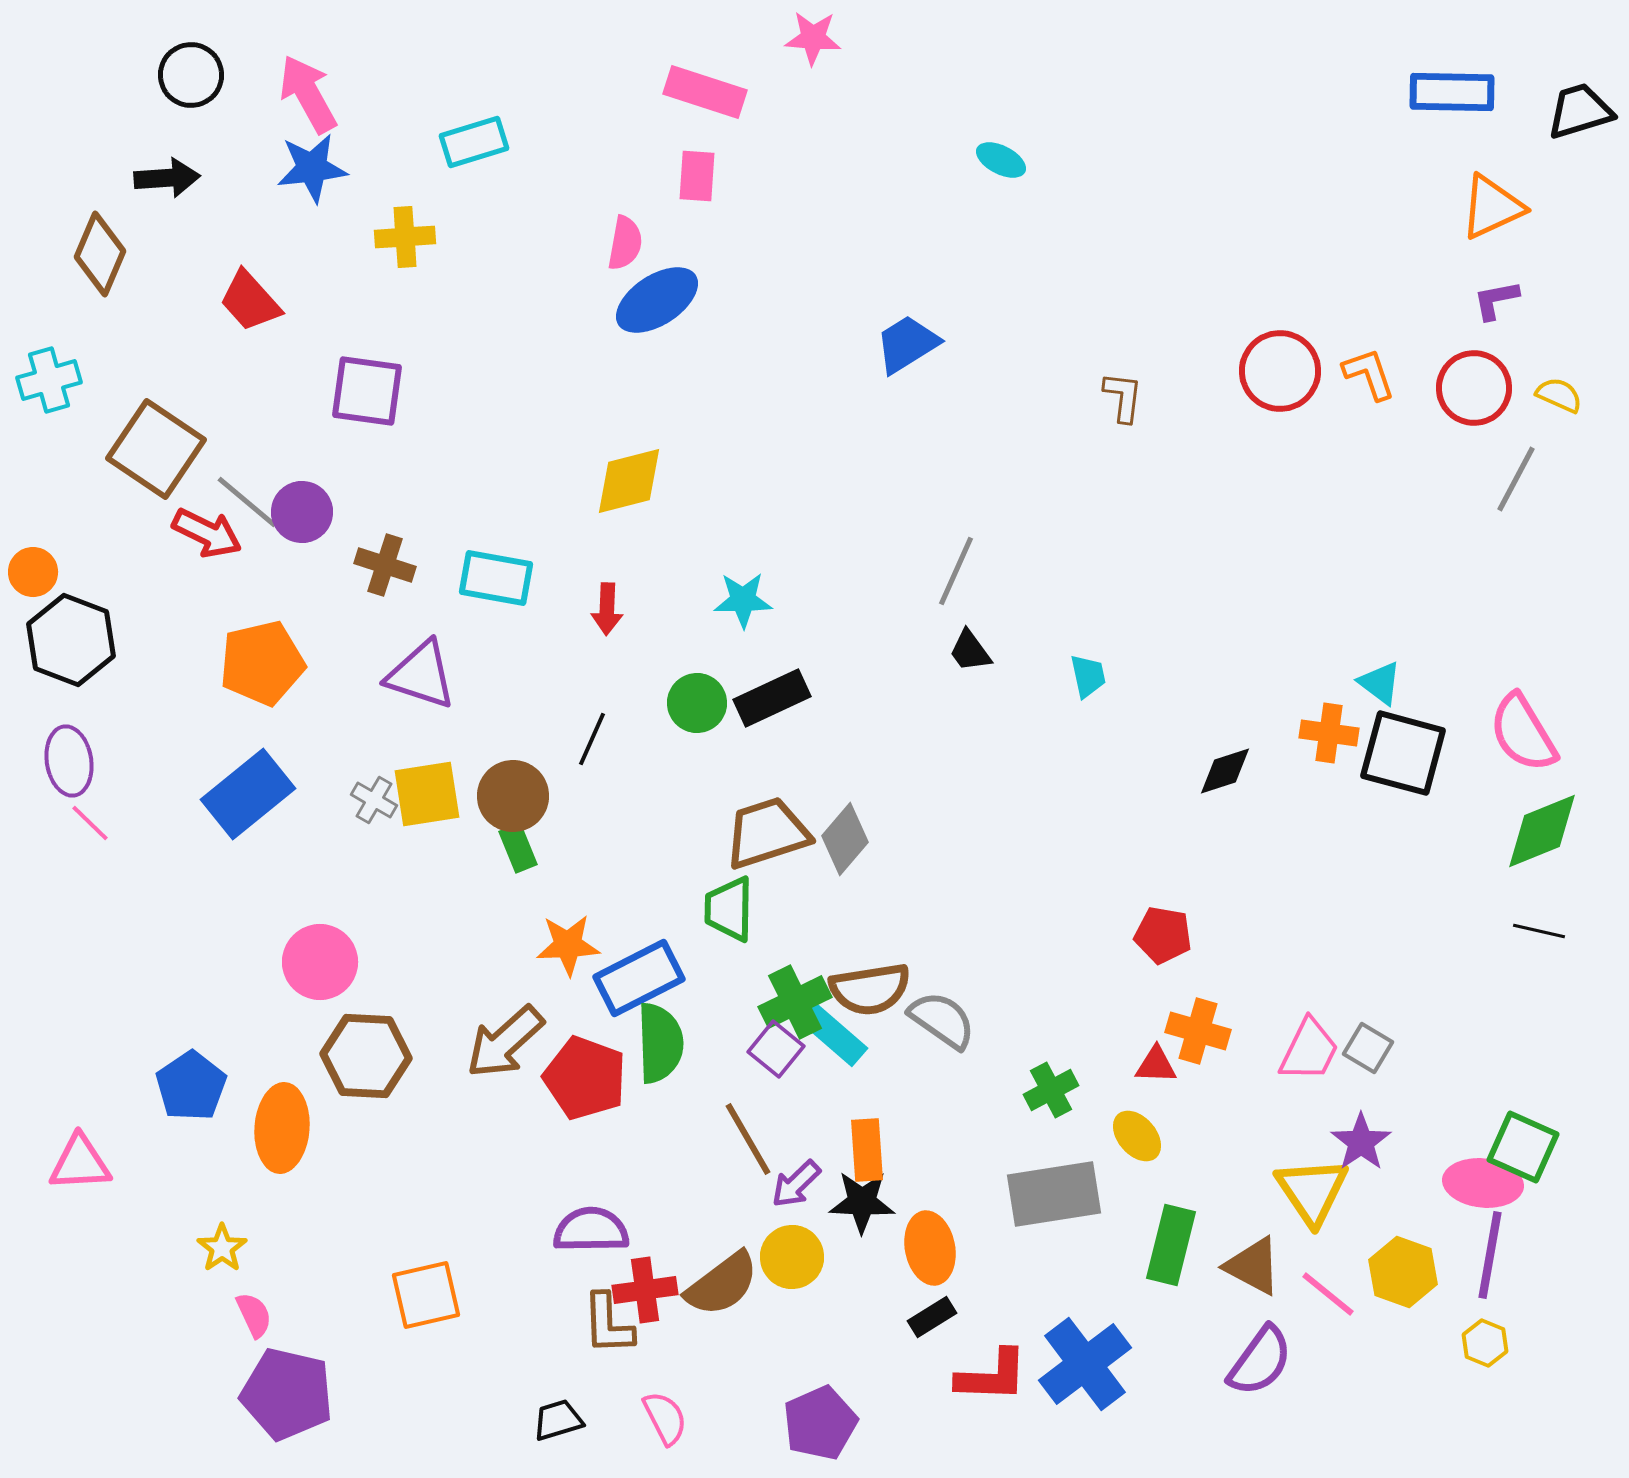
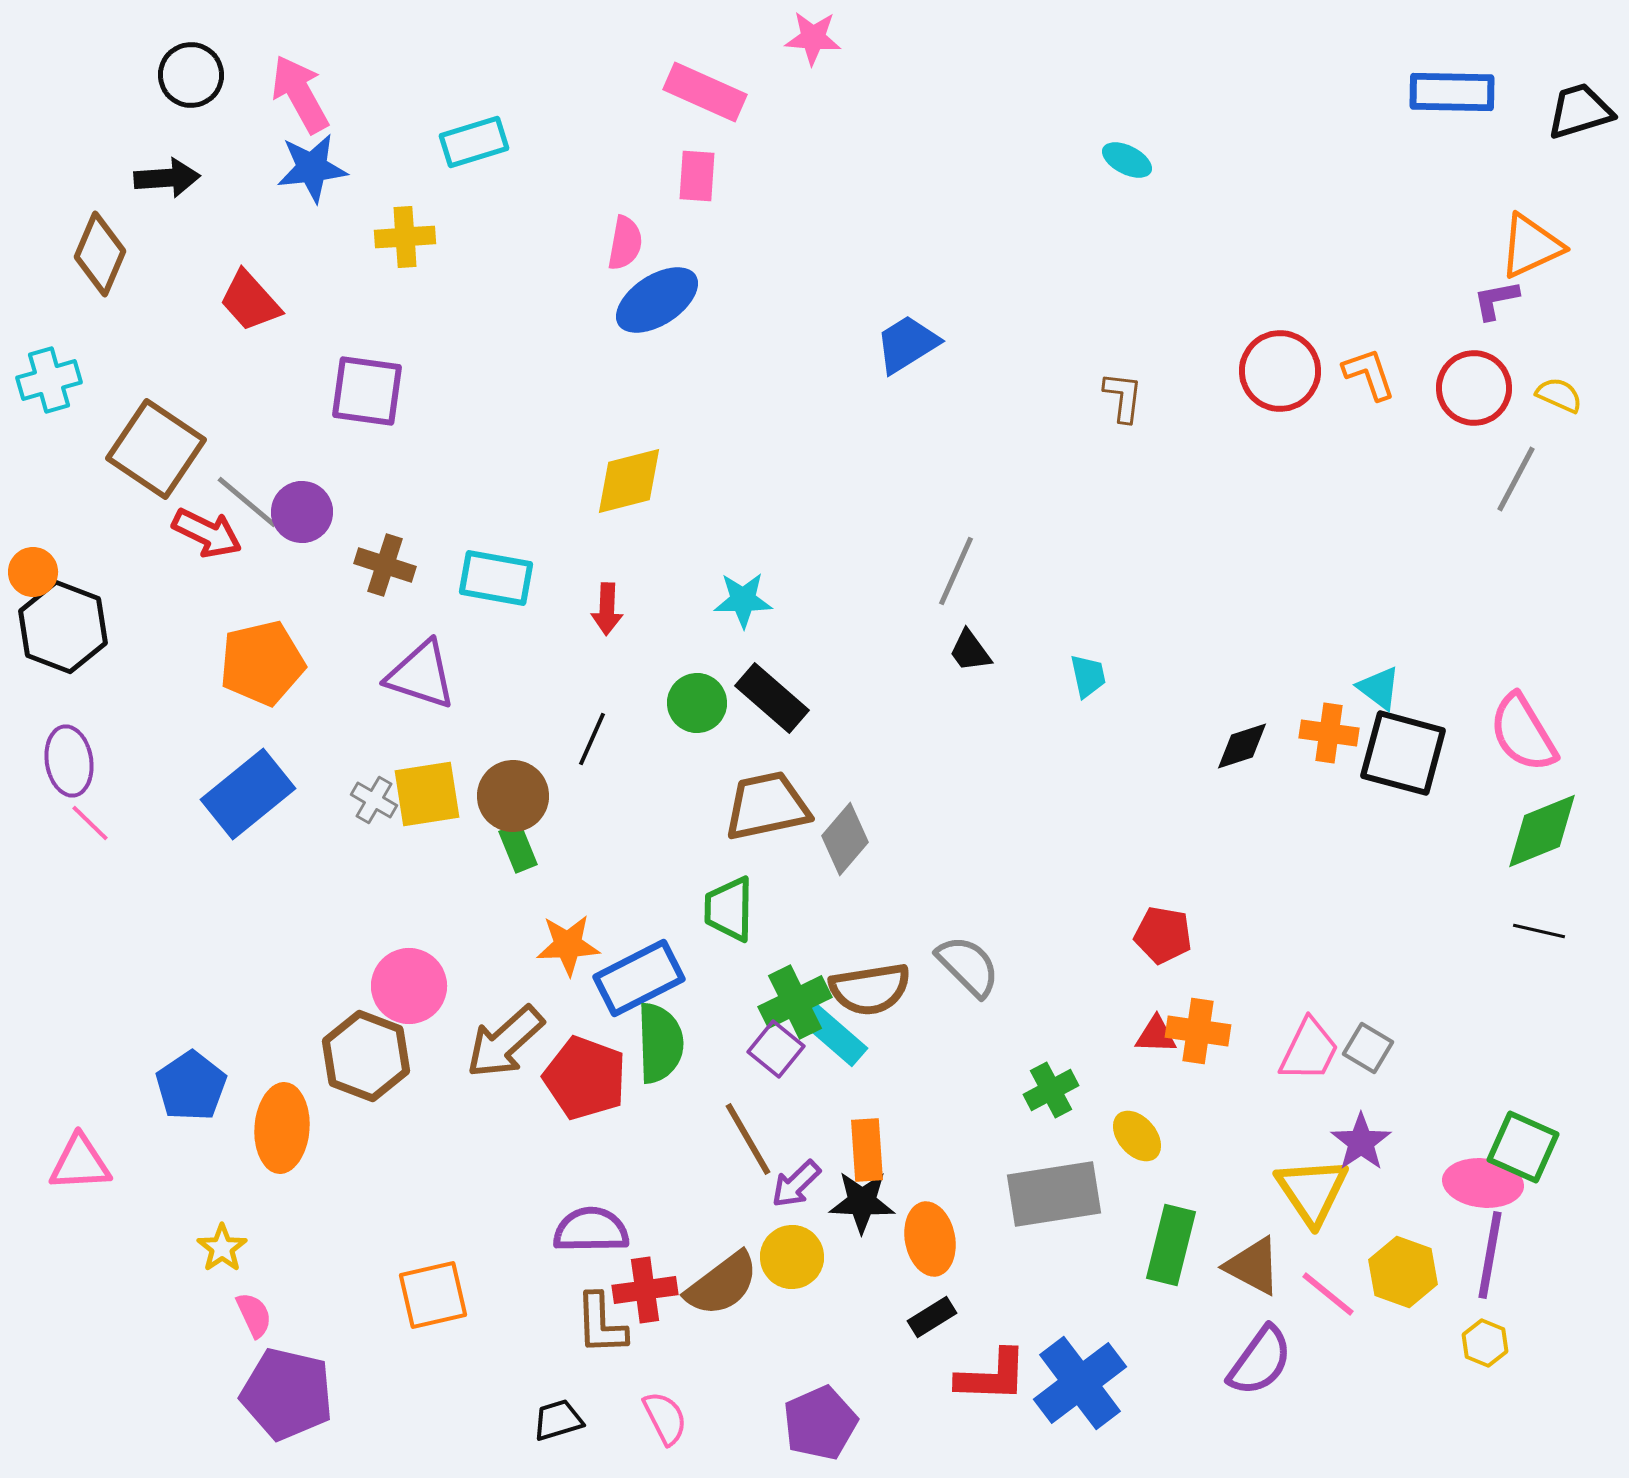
pink rectangle at (705, 92): rotated 6 degrees clockwise
pink arrow at (308, 94): moved 8 px left
cyan ellipse at (1001, 160): moved 126 px right
orange triangle at (1492, 207): moved 39 px right, 39 px down
black hexagon at (71, 640): moved 8 px left, 13 px up
cyan triangle at (1380, 683): moved 1 px left, 5 px down
black rectangle at (772, 698): rotated 66 degrees clockwise
black diamond at (1225, 771): moved 17 px right, 25 px up
brown trapezoid at (767, 833): moved 27 px up; rotated 6 degrees clockwise
pink circle at (320, 962): moved 89 px right, 24 px down
gray semicircle at (942, 1020): moved 26 px right, 54 px up; rotated 10 degrees clockwise
orange cross at (1198, 1031): rotated 8 degrees counterclockwise
brown hexagon at (366, 1056): rotated 18 degrees clockwise
red triangle at (1156, 1065): moved 30 px up
orange ellipse at (930, 1248): moved 9 px up
orange square at (426, 1295): moved 7 px right
brown L-shape at (608, 1324): moved 7 px left
blue cross at (1085, 1364): moved 5 px left, 19 px down
